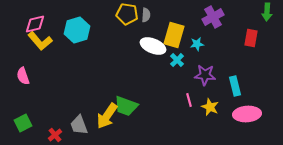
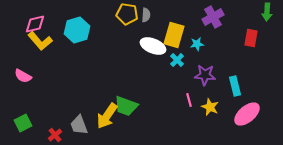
pink semicircle: rotated 42 degrees counterclockwise
pink ellipse: rotated 36 degrees counterclockwise
